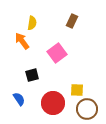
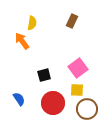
pink square: moved 21 px right, 15 px down
black square: moved 12 px right
